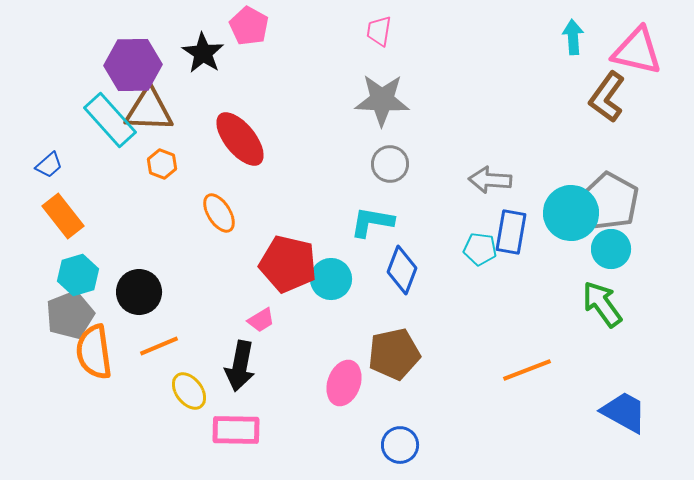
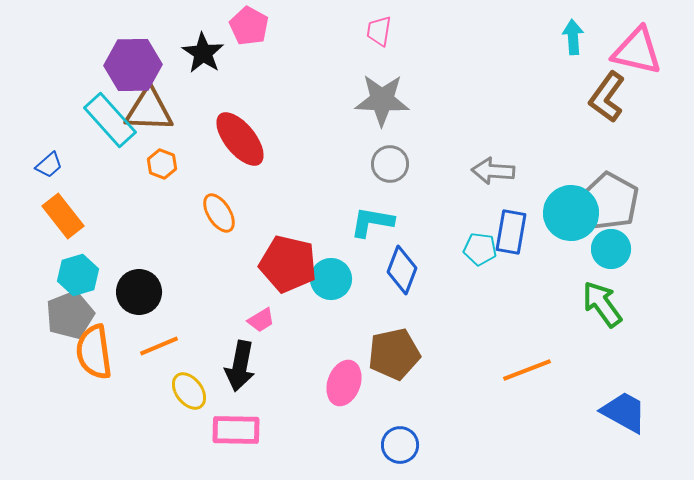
gray arrow at (490, 180): moved 3 px right, 9 px up
